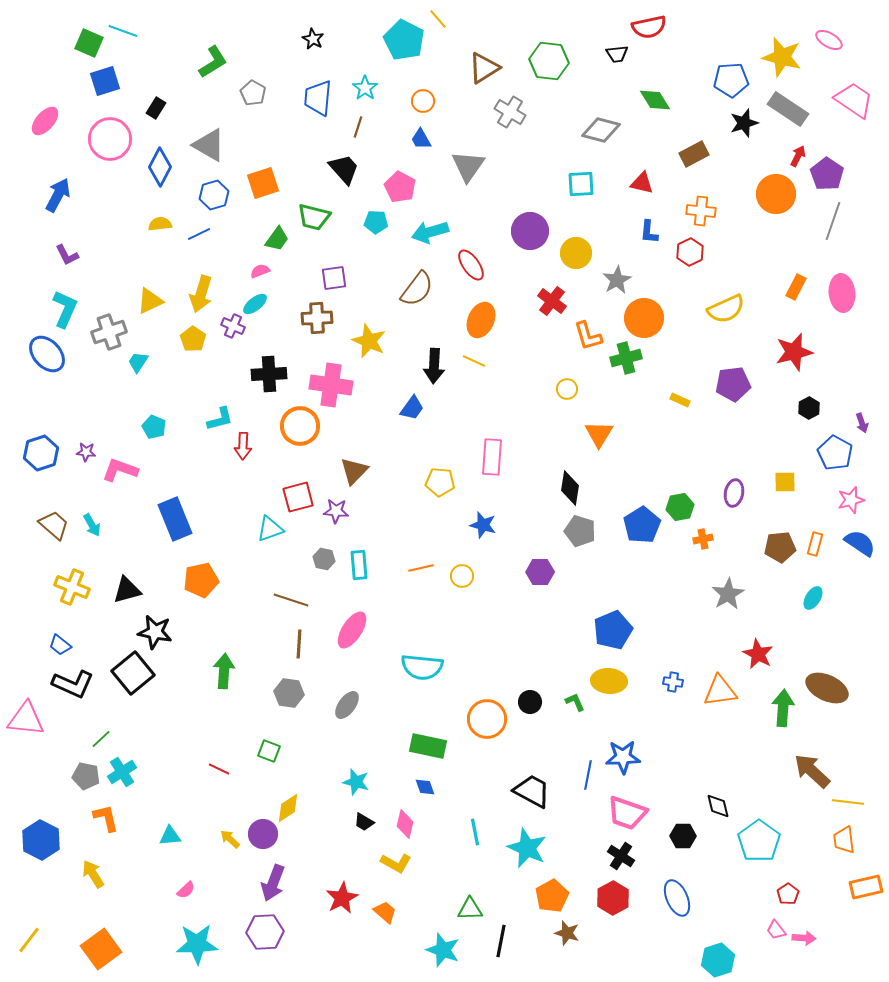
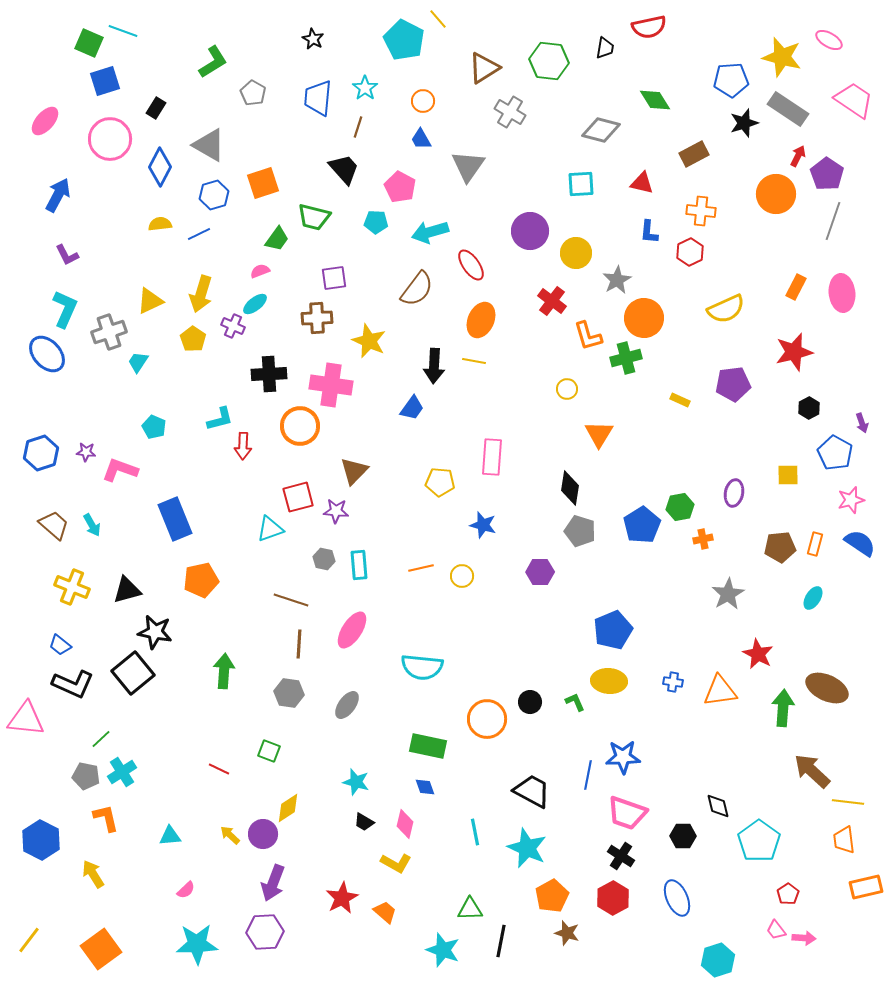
black trapezoid at (617, 54): moved 12 px left, 6 px up; rotated 75 degrees counterclockwise
yellow line at (474, 361): rotated 15 degrees counterclockwise
yellow square at (785, 482): moved 3 px right, 7 px up
yellow arrow at (230, 839): moved 4 px up
